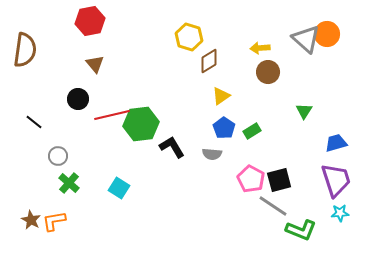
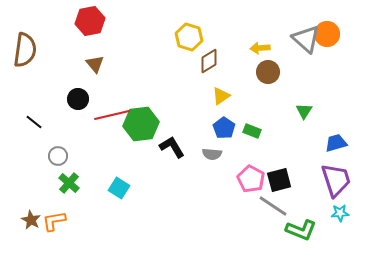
green rectangle: rotated 54 degrees clockwise
